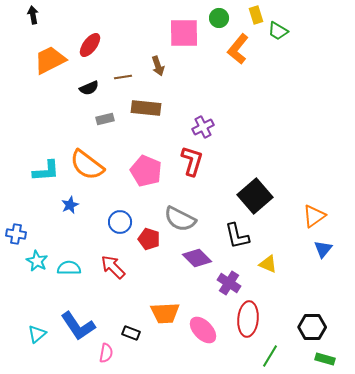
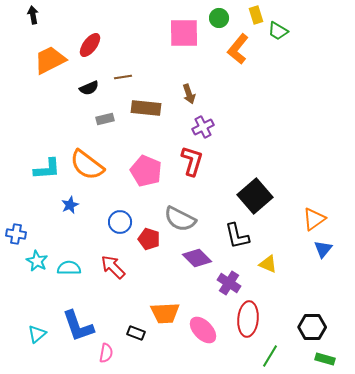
brown arrow at (158, 66): moved 31 px right, 28 px down
cyan L-shape at (46, 171): moved 1 px right, 2 px up
orange triangle at (314, 216): moved 3 px down
blue L-shape at (78, 326): rotated 15 degrees clockwise
black rectangle at (131, 333): moved 5 px right
